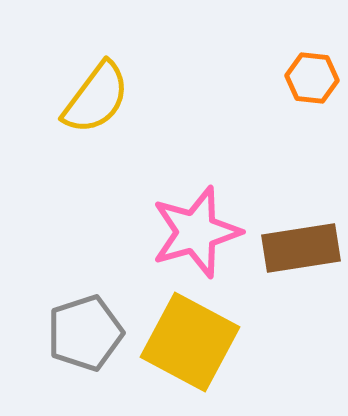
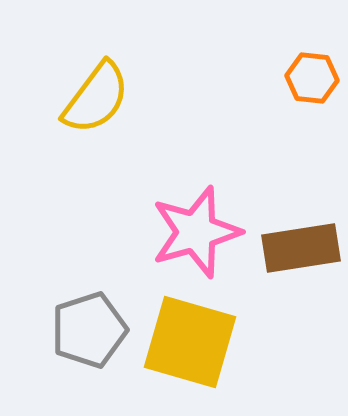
gray pentagon: moved 4 px right, 3 px up
yellow square: rotated 12 degrees counterclockwise
